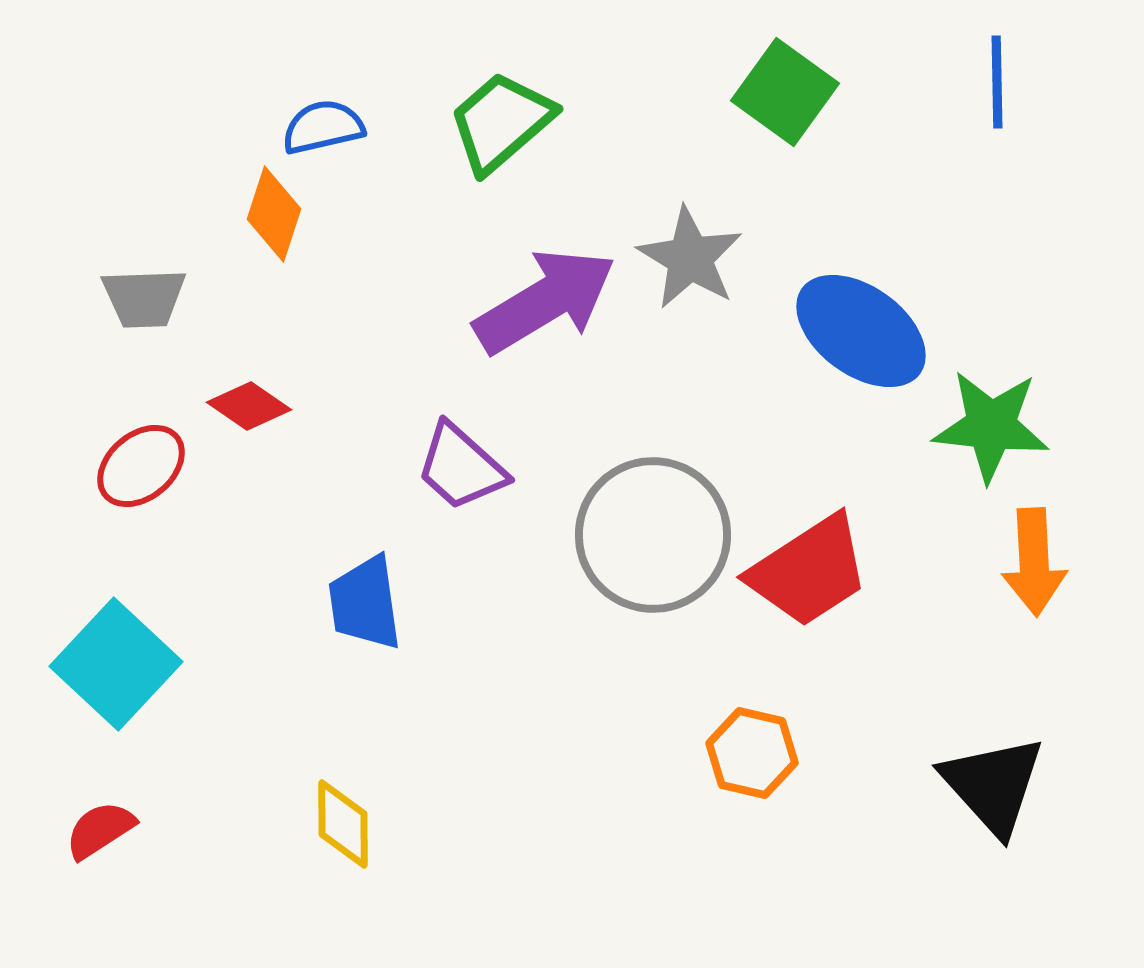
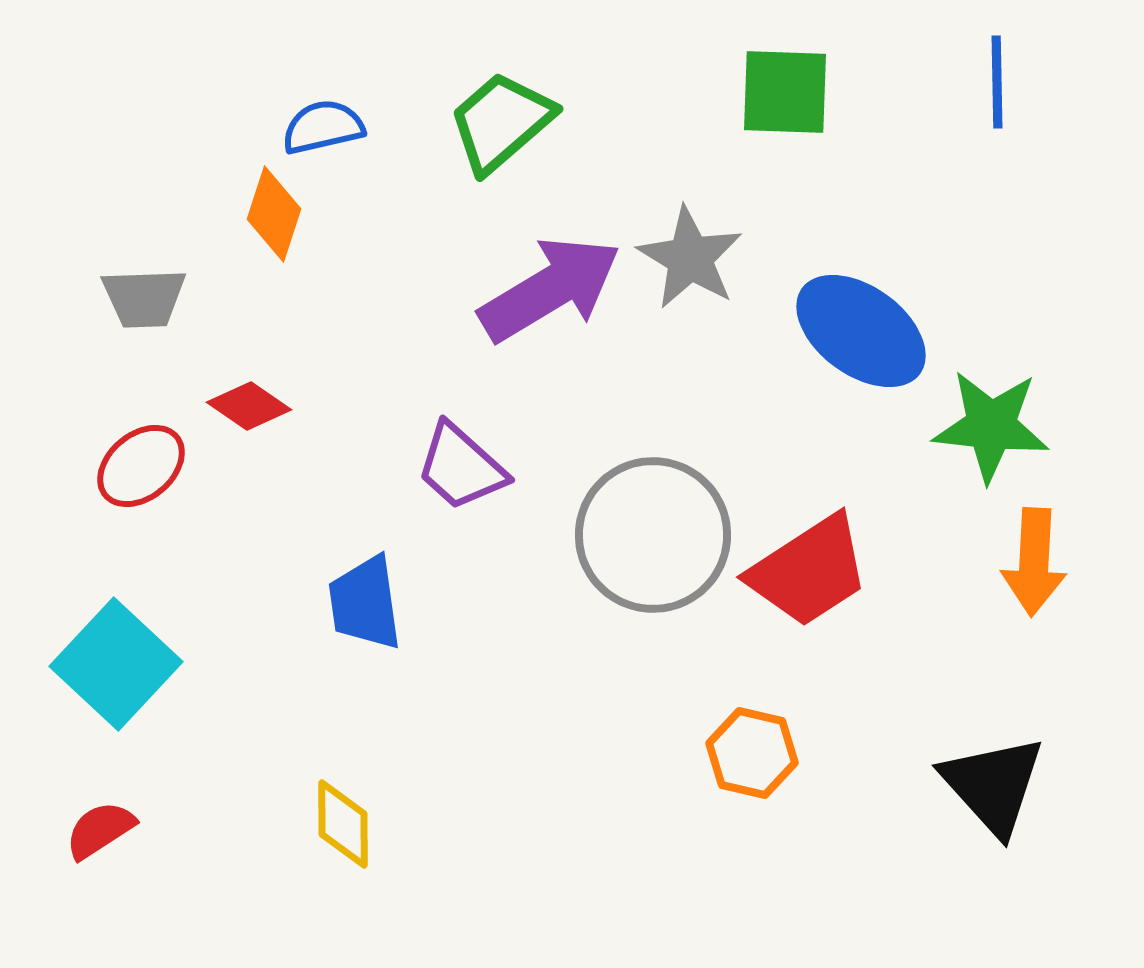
green square: rotated 34 degrees counterclockwise
purple arrow: moved 5 px right, 12 px up
orange arrow: rotated 6 degrees clockwise
